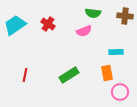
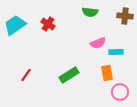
green semicircle: moved 3 px left, 1 px up
pink semicircle: moved 14 px right, 12 px down
red line: moved 1 px right; rotated 24 degrees clockwise
